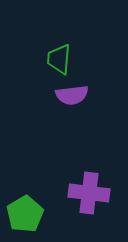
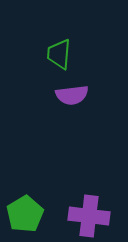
green trapezoid: moved 5 px up
purple cross: moved 23 px down
